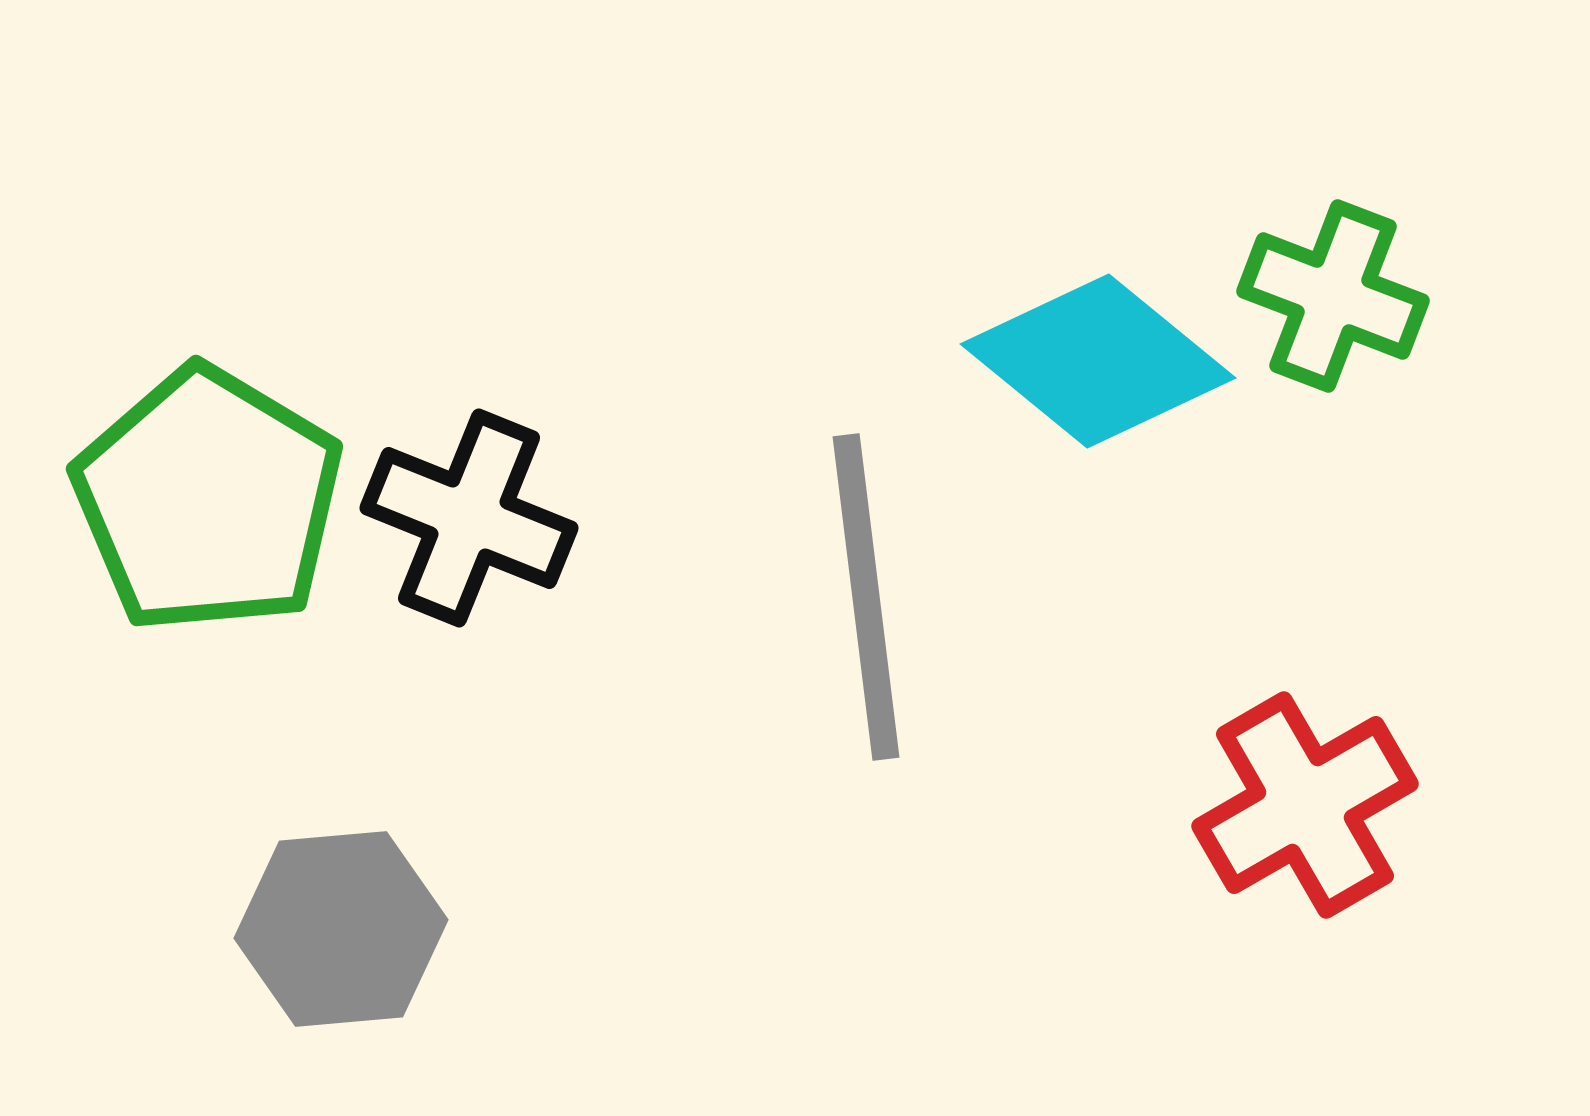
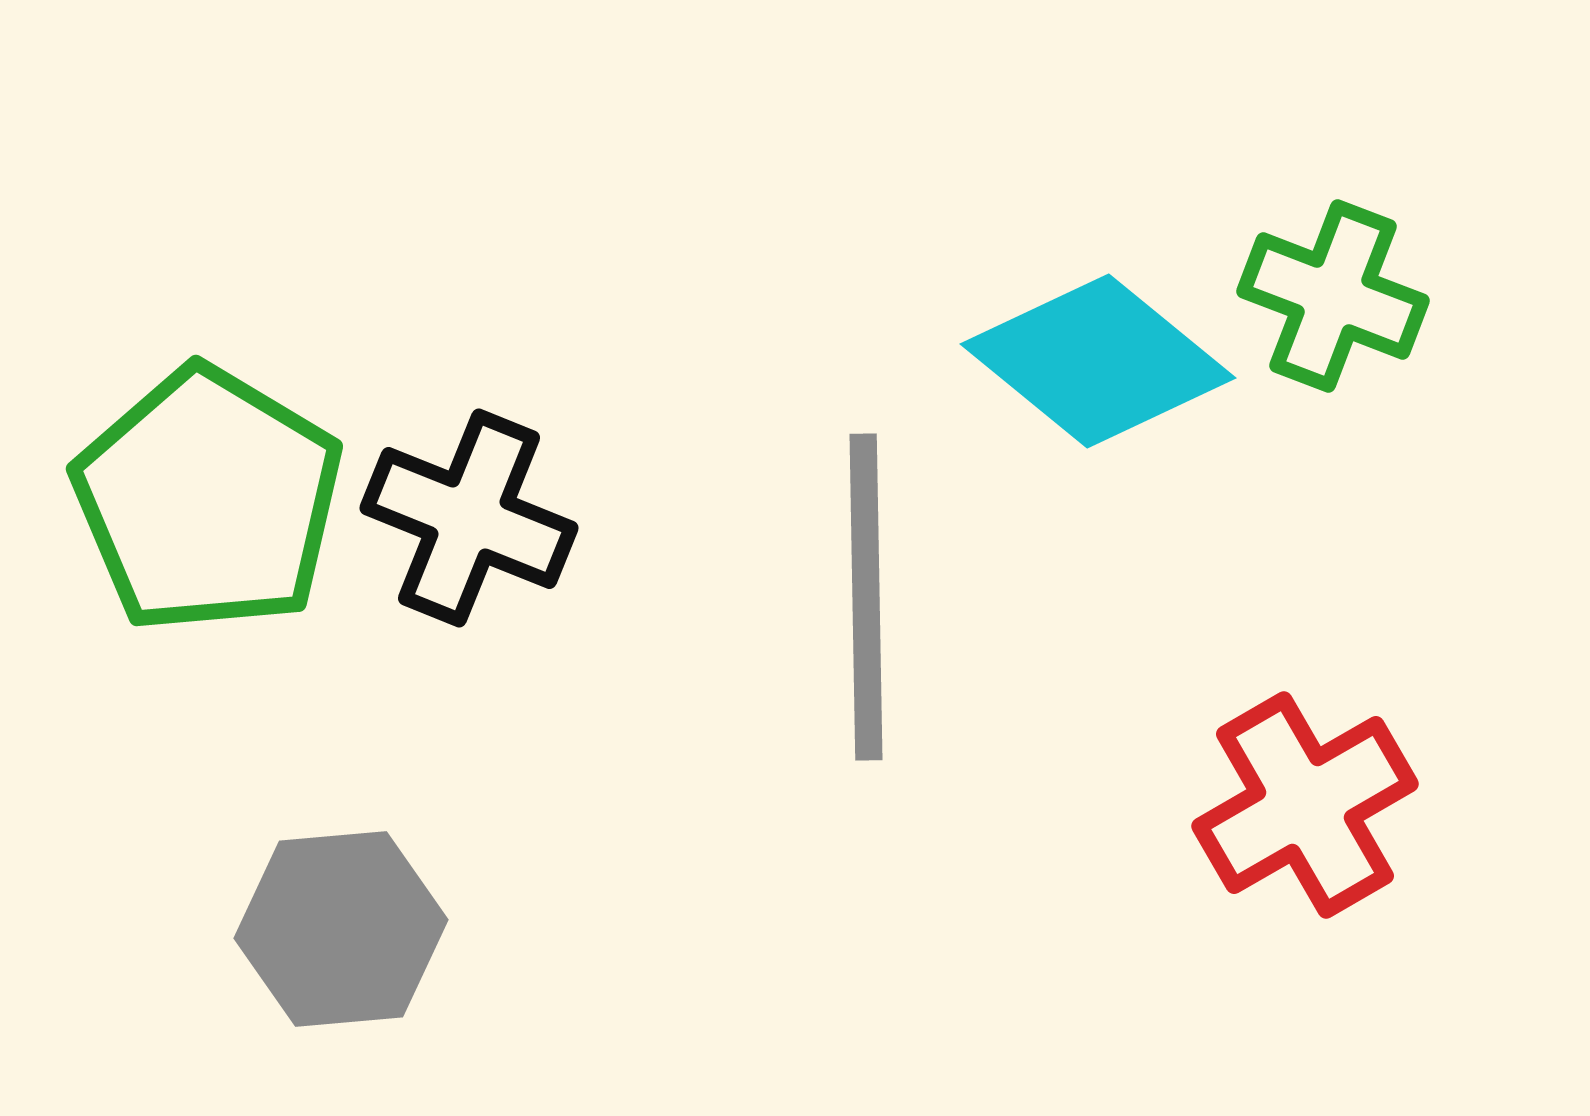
gray line: rotated 6 degrees clockwise
